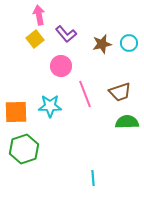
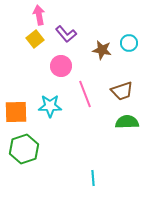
brown star: moved 6 px down; rotated 24 degrees clockwise
brown trapezoid: moved 2 px right, 1 px up
